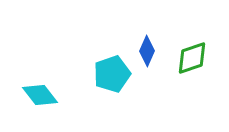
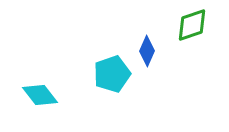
green diamond: moved 33 px up
